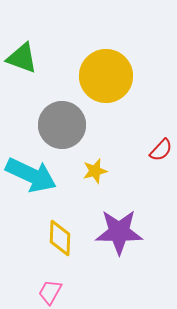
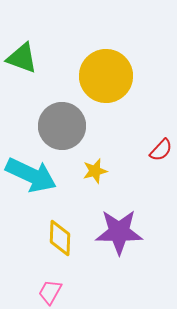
gray circle: moved 1 px down
